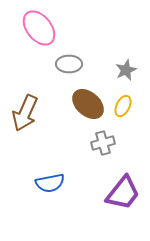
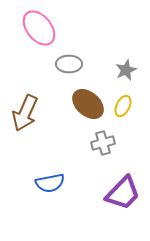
purple trapezoid: rotated 6 degrees clockwise
